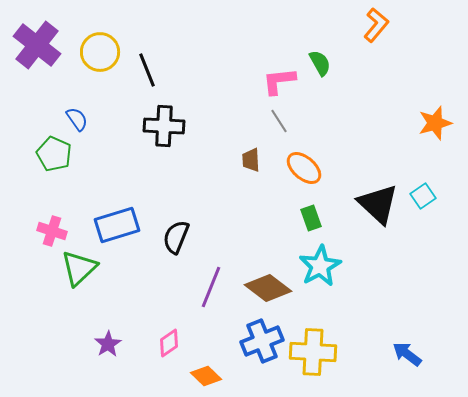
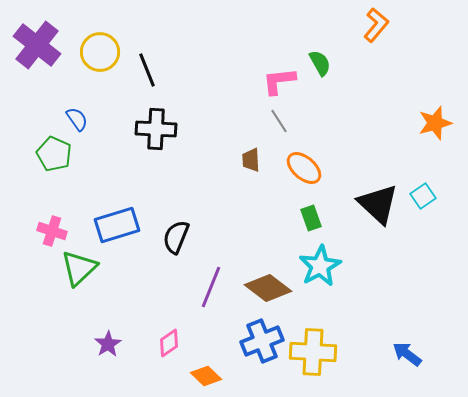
black cross: moved 8 px left, 3 px down
